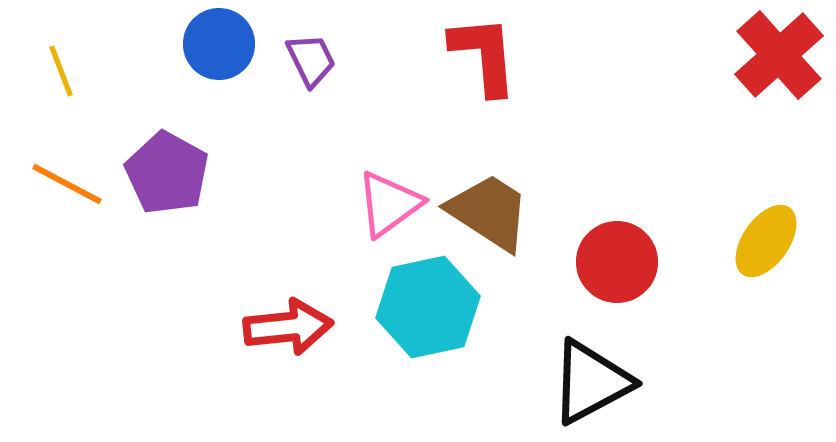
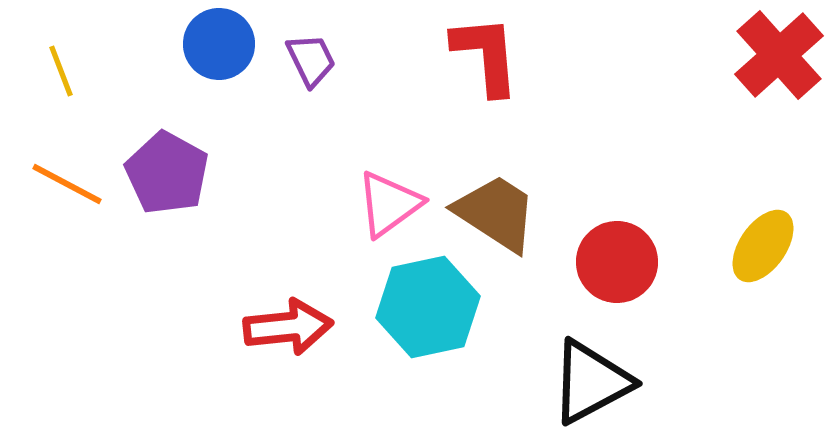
red L-shape: moved 2 px right
brown trapezoid: moved 7 px right, 1 px down
yellow ellipse: moved 3 px left, 5 px down
